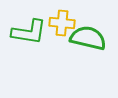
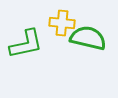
green L-shape: moved 3 px left, 12 px down; rotated 21 degrees counterclockwise
